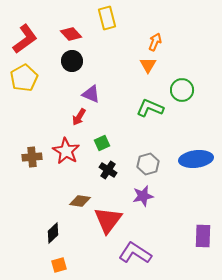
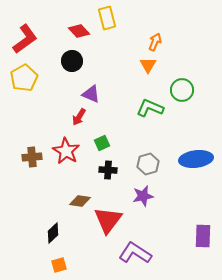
red diamond: moved 8 px right, 3 px up
black cross: rotated 30 degrees counterclockwise
